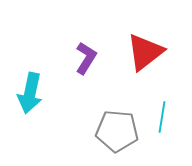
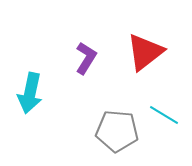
cyan line: moved 2 px right, 2 px up; rotated 68 degrees counterclockwise
